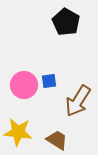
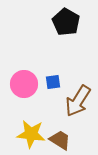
blue square: moved 4 px right, 1 px down
pink circle: moved 1 px up
yellow star: moved 13 px right, 2 px down
brown trapezoid: moved 3 px right
